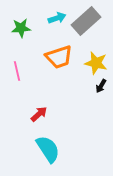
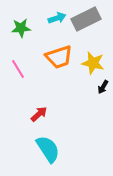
gray rectangle: moved 2 px up; rotated 16 degrees clockwise
yellow star: moved 3 px left
pink line: moved 1 px right, 2 px up; rotated 18 degrees counterclockwise
black arrow: moved 2 px right, 1 px down
